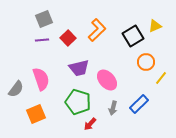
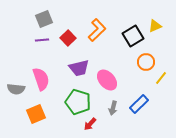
gray semicircle: rotated 60 degrees clockwise
